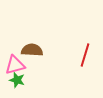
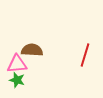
pink triangle: moved 2 px right, 1 px up; rotated 10 degrees clockwise
